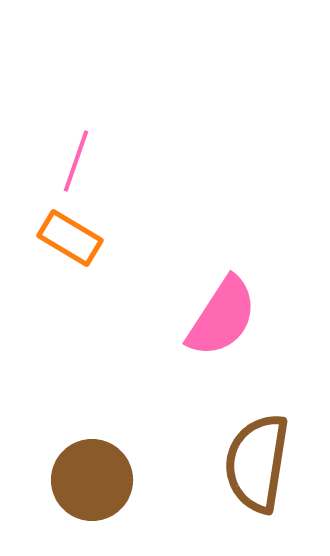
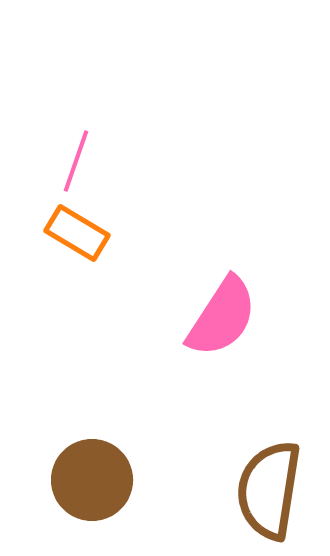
orange rectangle: moved 7 px right, 5 px up
brown semicircle: moved 12 px right, 27 px down
